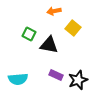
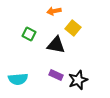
black triangle: moved 7 px right
